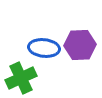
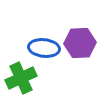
purple hexagon: moved 2 px up
